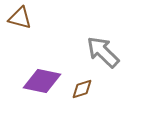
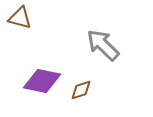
gray arrow: moved 7 px up
brown diamond: moved 1 px left, 1 px down
